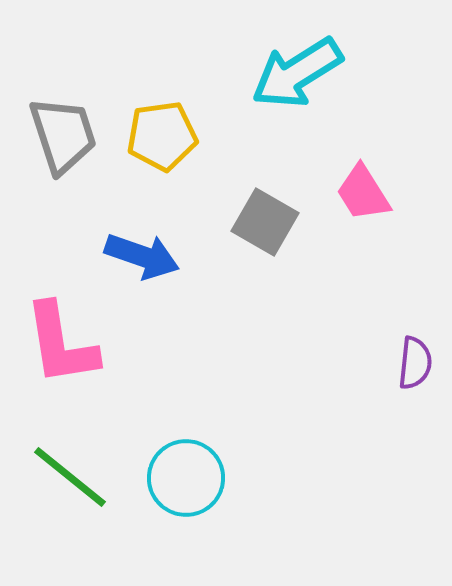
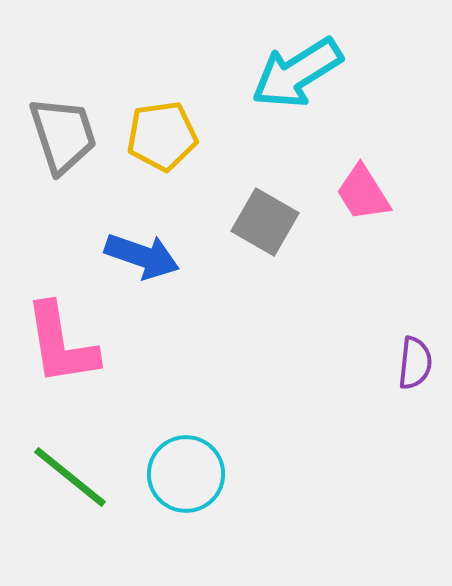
cyan circle: moved 4 px up
